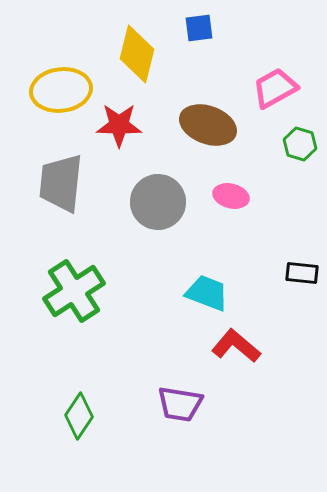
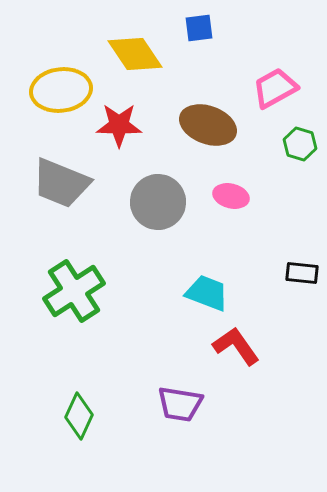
yellow diamond: moved 2 px left; rotated 48 degrees counterclockwise
gray trapezoid: rotated 74 degrees counterclockwise
red L-shape: rotated 15 degrees clockwise
green diamond: rotated 9 degrees counterclockwise
